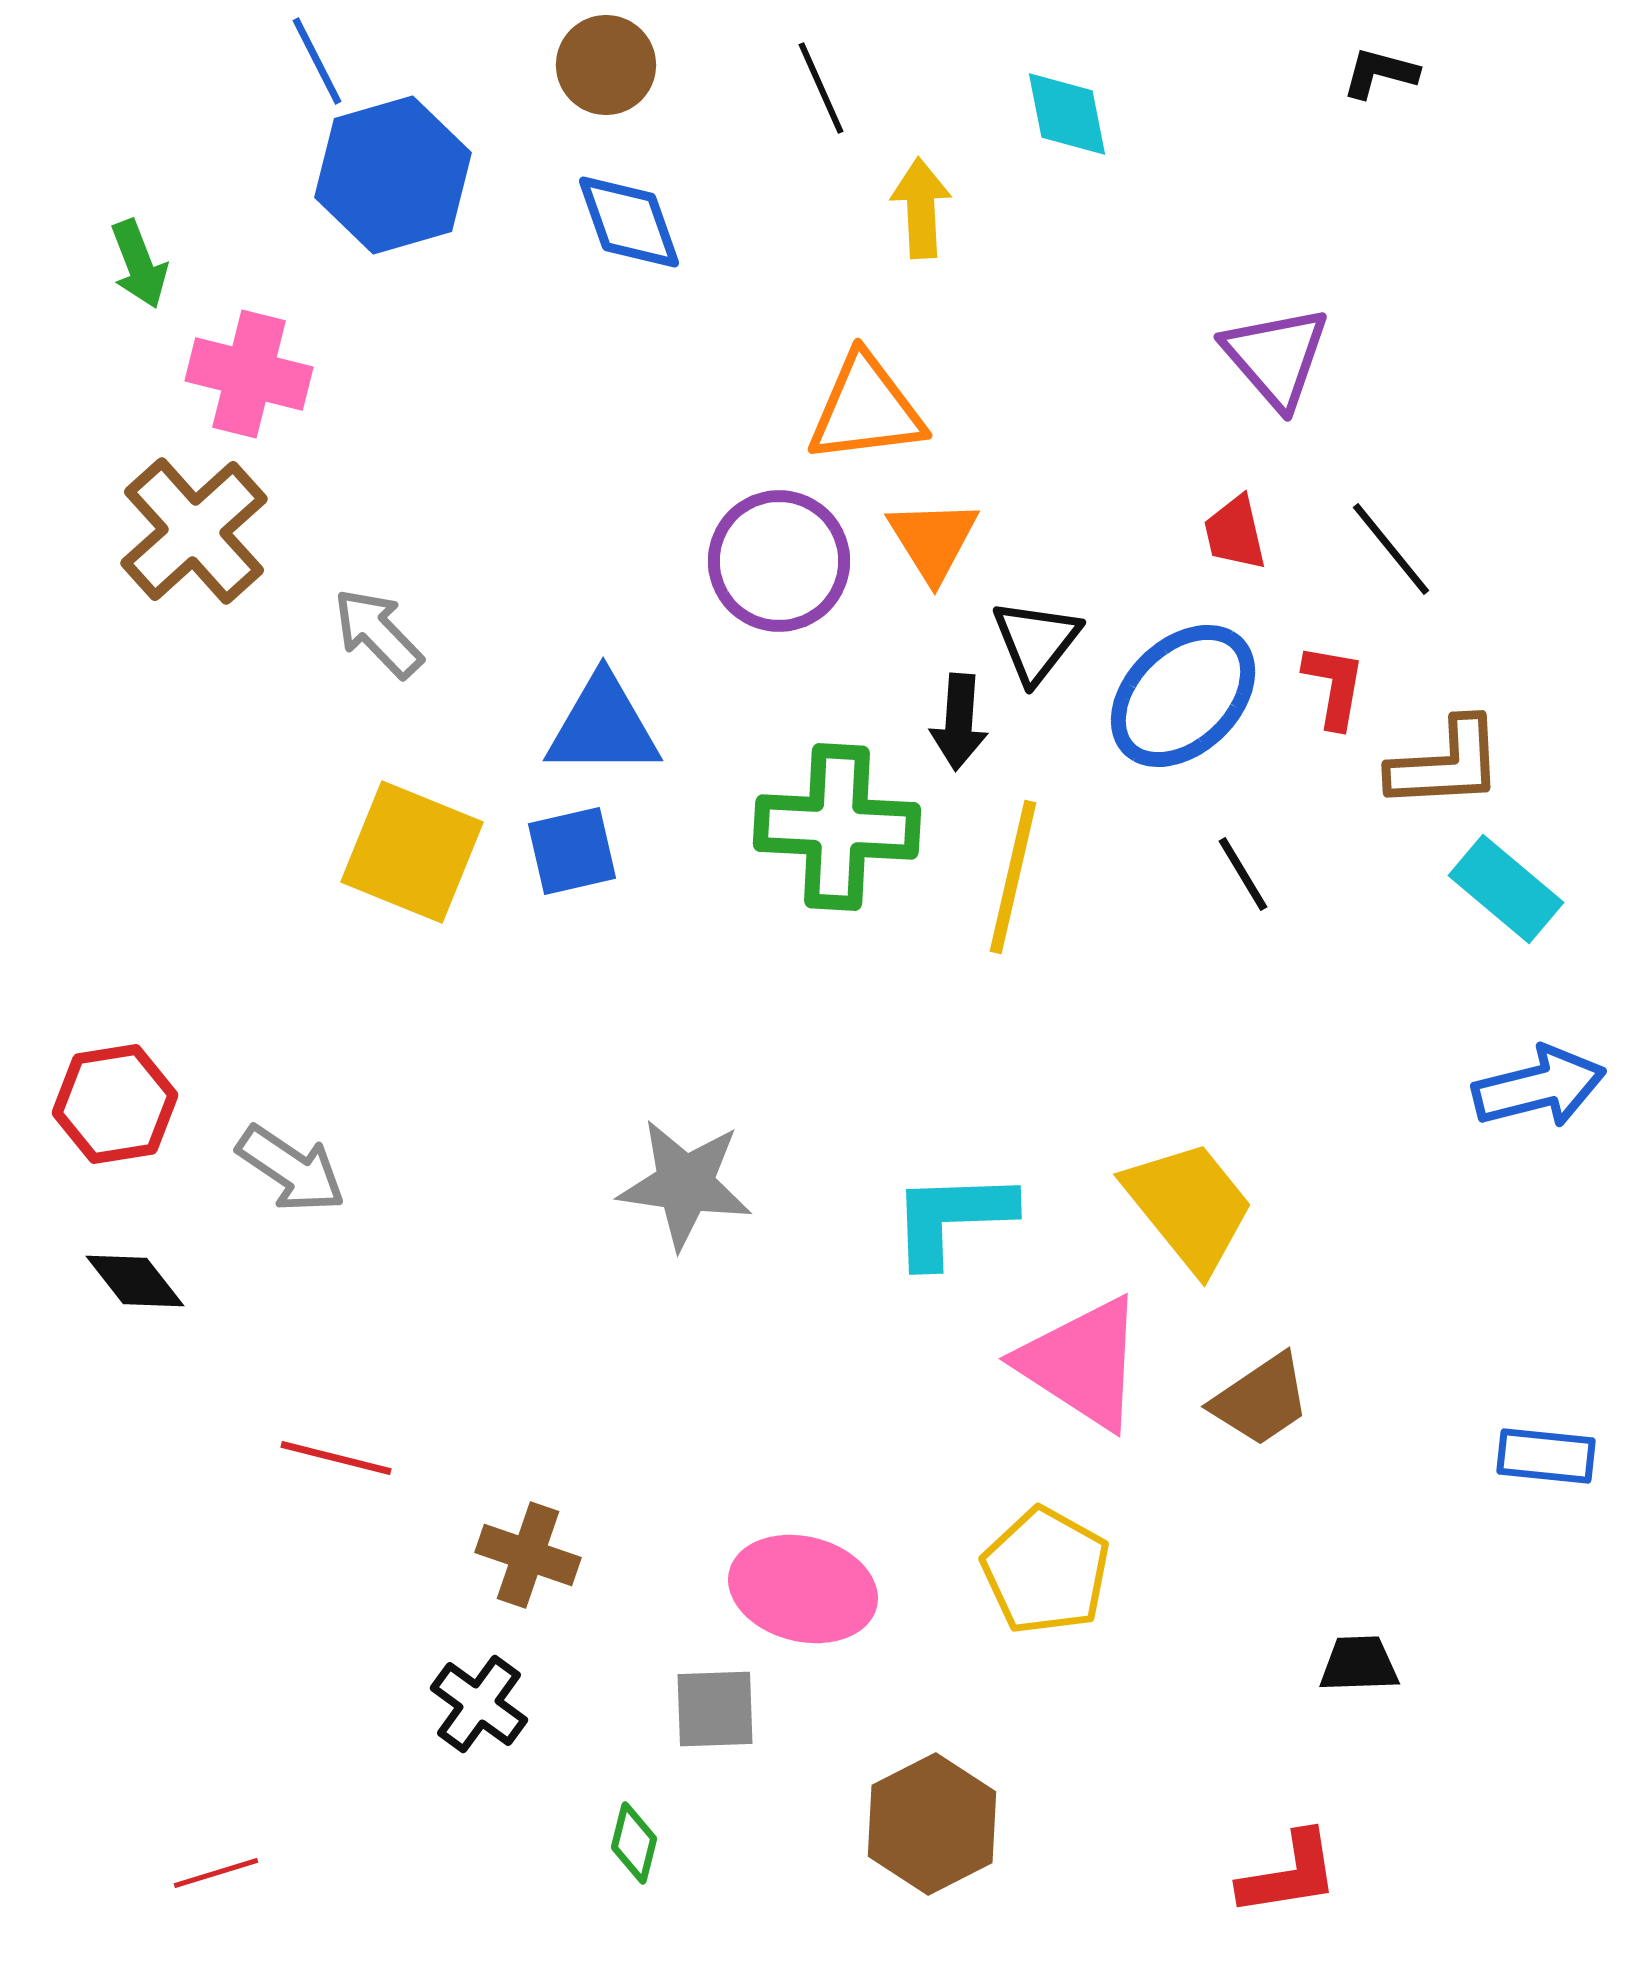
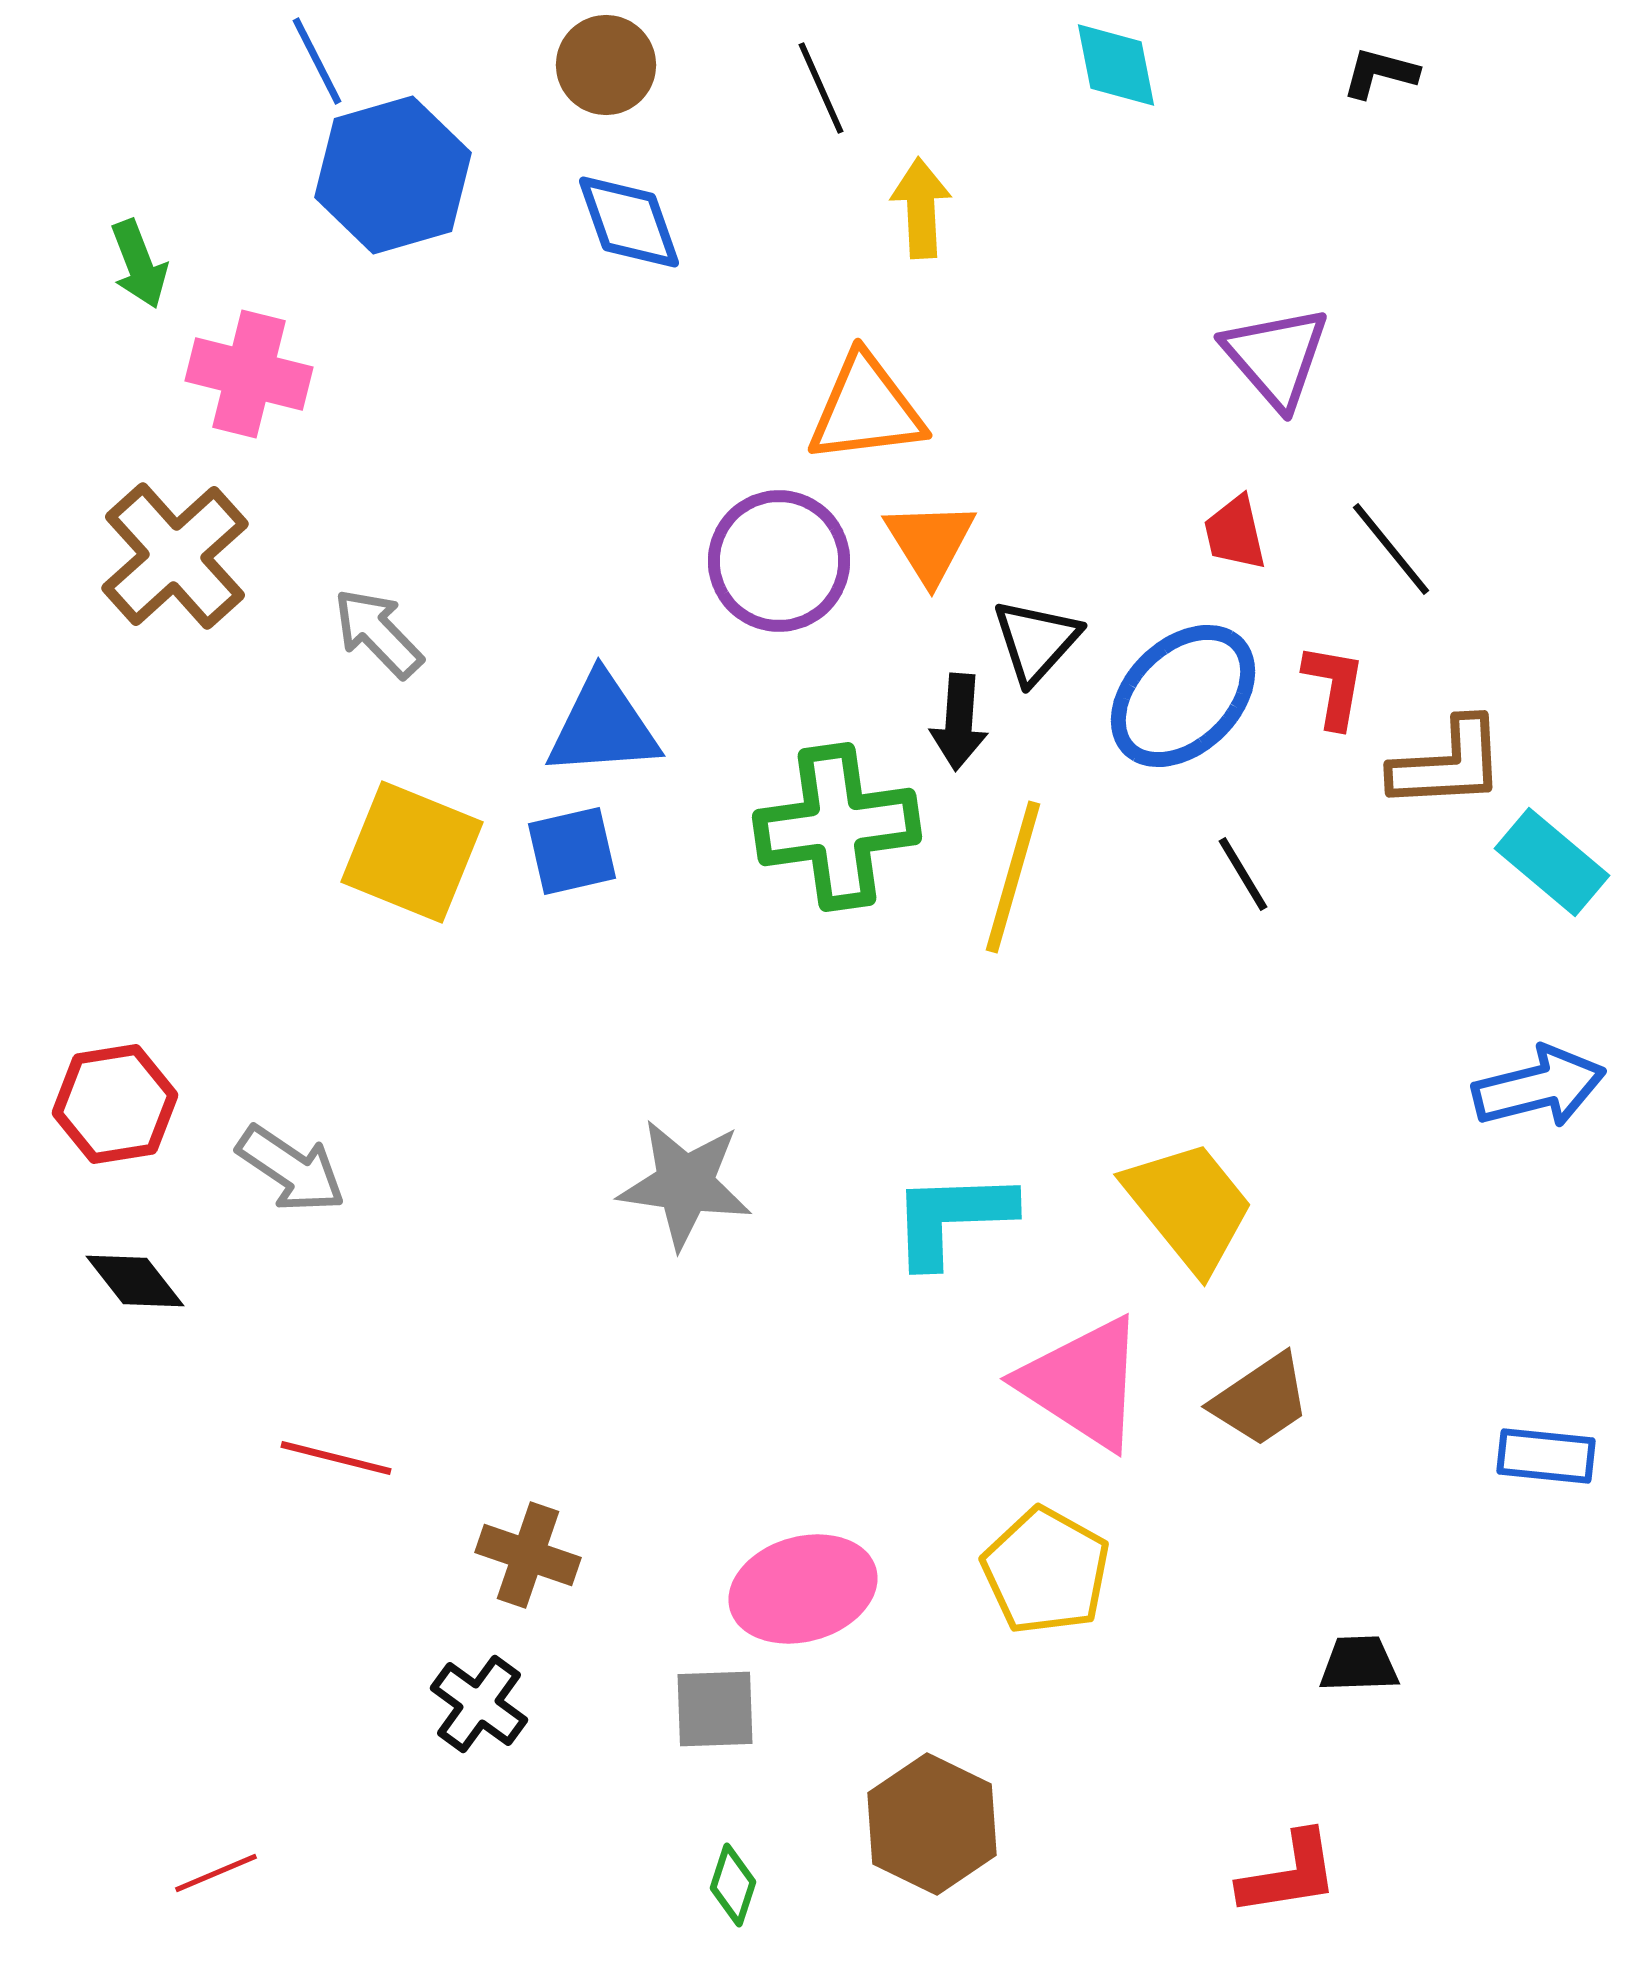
cyan diamond at (1067, 114): moved 49 px right, 49 px up
brown cross at (194, 531): moved 19 px left, 25 px down
orange triangle at (933, 540): moved 3 px left, 2 px down
black triangle at (1036, 641): rotated 4 degrees clockwise
blue triangle at (603, 726): rotated 4 degrees counterclockwise
brown L-shape at (1446, 764): moved 2 px right
green cross at (837, 827): rotated 11 degrees counterclockwise
yellow line at (1013, 877): rotated 3 degrees clockwise
cyan rectangle at (1506, 889): moved 46 px right, 27 px up
pink triangle at (1082, 1363): moved 1 px right, 20 px down
pink ellipse at (803, 1589): rotated 30 degrees counterclockwise
brown hexagon at (932, 1824): rotated 7 degrees counterclockwise
green diamond at (634, 1843): moved 99 px right, 42 px down; rotated 4 degrees clockwise
red line at (216, 1873): rotated 6 degrees counterclockwise
